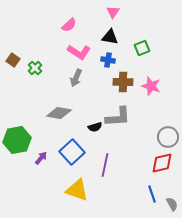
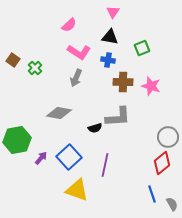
black semicircle: moved 1 px down
blue square: moved 3 px left, 5 px down
red diamond: rotated 25 degrees counterclockwise
